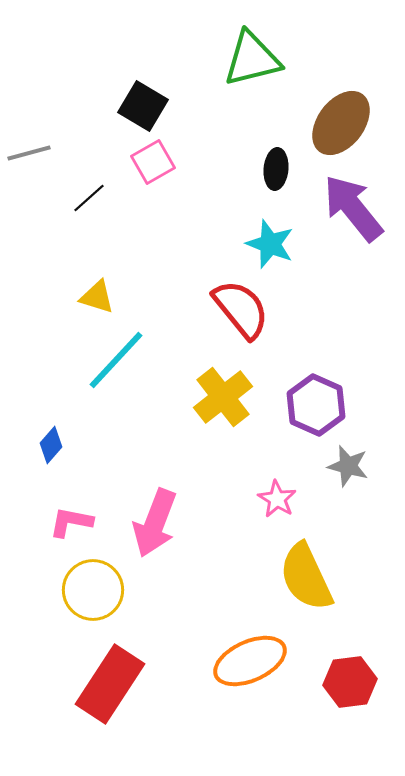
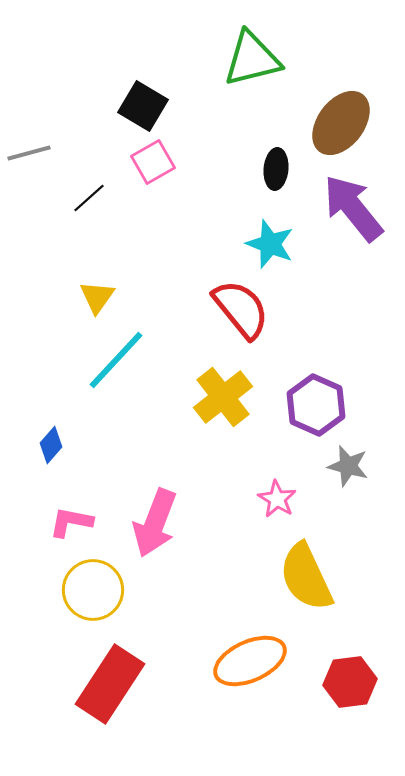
yellow triangle: rotated 48 degrees clockwise
